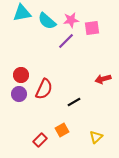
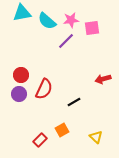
yellow triangle: rotated 32 degrees counterclockwise
